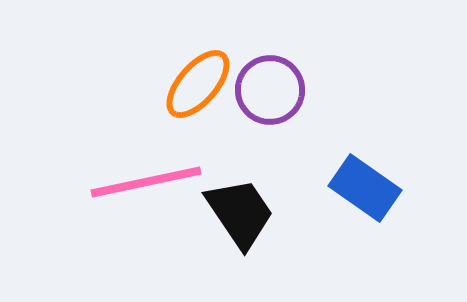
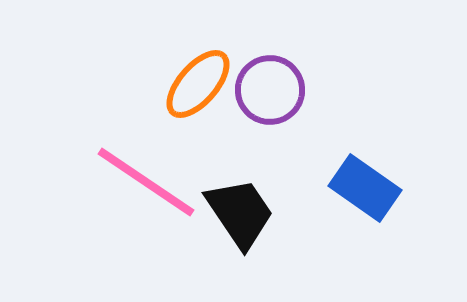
pink line: rotated 46 degrees clockwise
